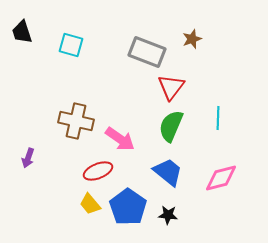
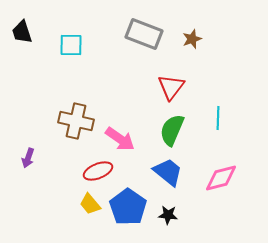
cyan square: rotated 15 degrees counterclockwise
gray rectangle: moved 3 px left, 18 px up
green semicircle: moved 1 px right, 4 px down
